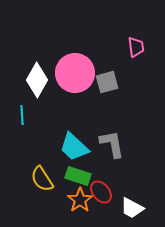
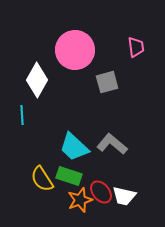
pink circle: moved 23 px up
gray L-shape: rotated 40 degrees counterclockwise
green rectangle: moved 9 px left
orange star: rotated 15 degrees clockwise
white trapezoid: moved 8 px left, 12 px up; rotated 15 degrees counterclockwise
